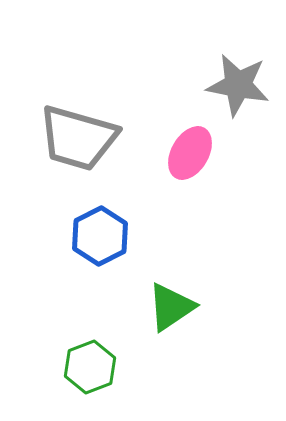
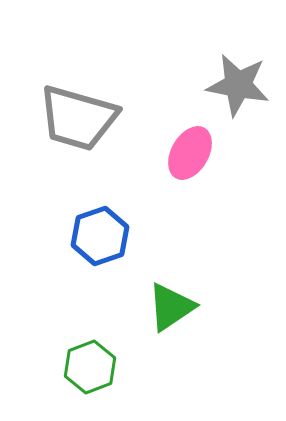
gray trapezoid: moved 20 px up
blue hexagon: rotated 8 degrees clockwise
